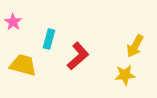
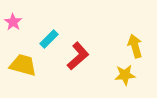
cyan rectangle: rotated 30 degrees clockwise
yellow arrow: rotated 135 degrees clockwise
